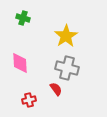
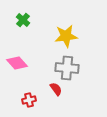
green cross: moved 2 px down; rotated 24 degrees clockwise
yellow star: rotated 25 degrees clockwise
pink diamond: moved 3 px left; rotated 40 degrees counterclockwise
gray cross: rotated 10 degrees counterclockwise
